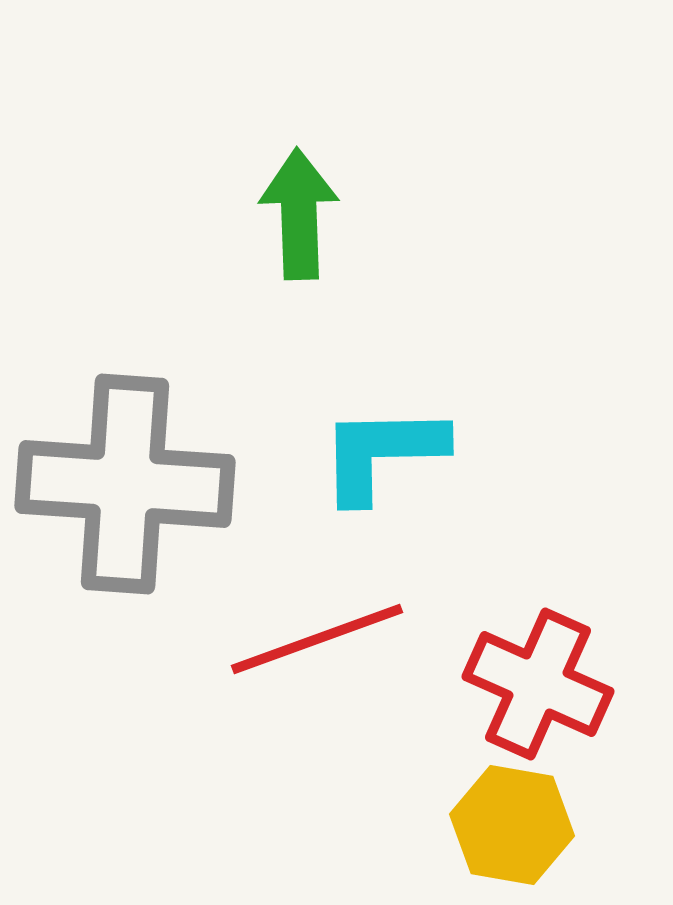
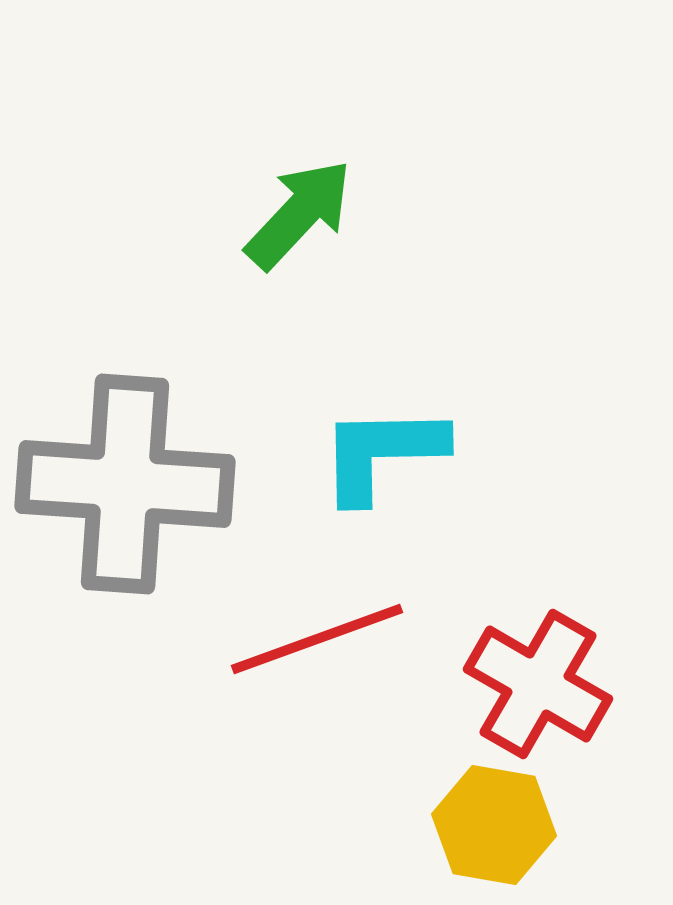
green arrow: rotated 45 degrees clockwise
red cross: rotated 6 degrees clockwise
yellow hexagon: moved 18 px left
